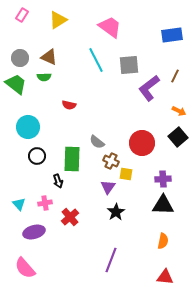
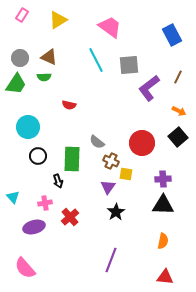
blue rectangle: rotated 70 degrees clockwise
brown line: moved 3 px right, 1 px down
green trapezoid: rotated 85 degrees clockwise
black circle: moved 1 px right
cyan triangle: moved 6 px left, 7 px up
purple ellipse: moved 5 px up
